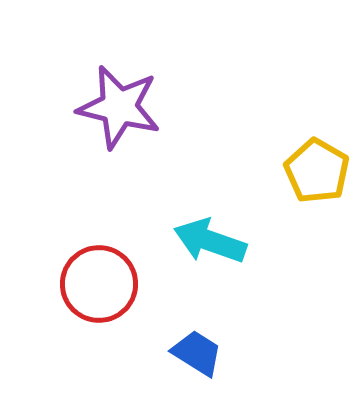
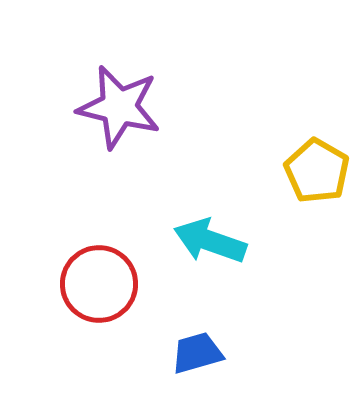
blue trapezoid: rotated 48 degrees counterclockwise
